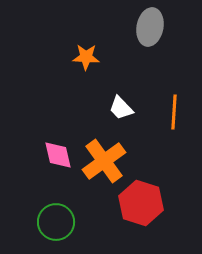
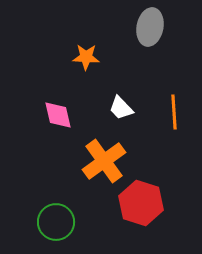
orange line: rotated 8 degrees counterclockwise
pink diamond: moved 40 px up
